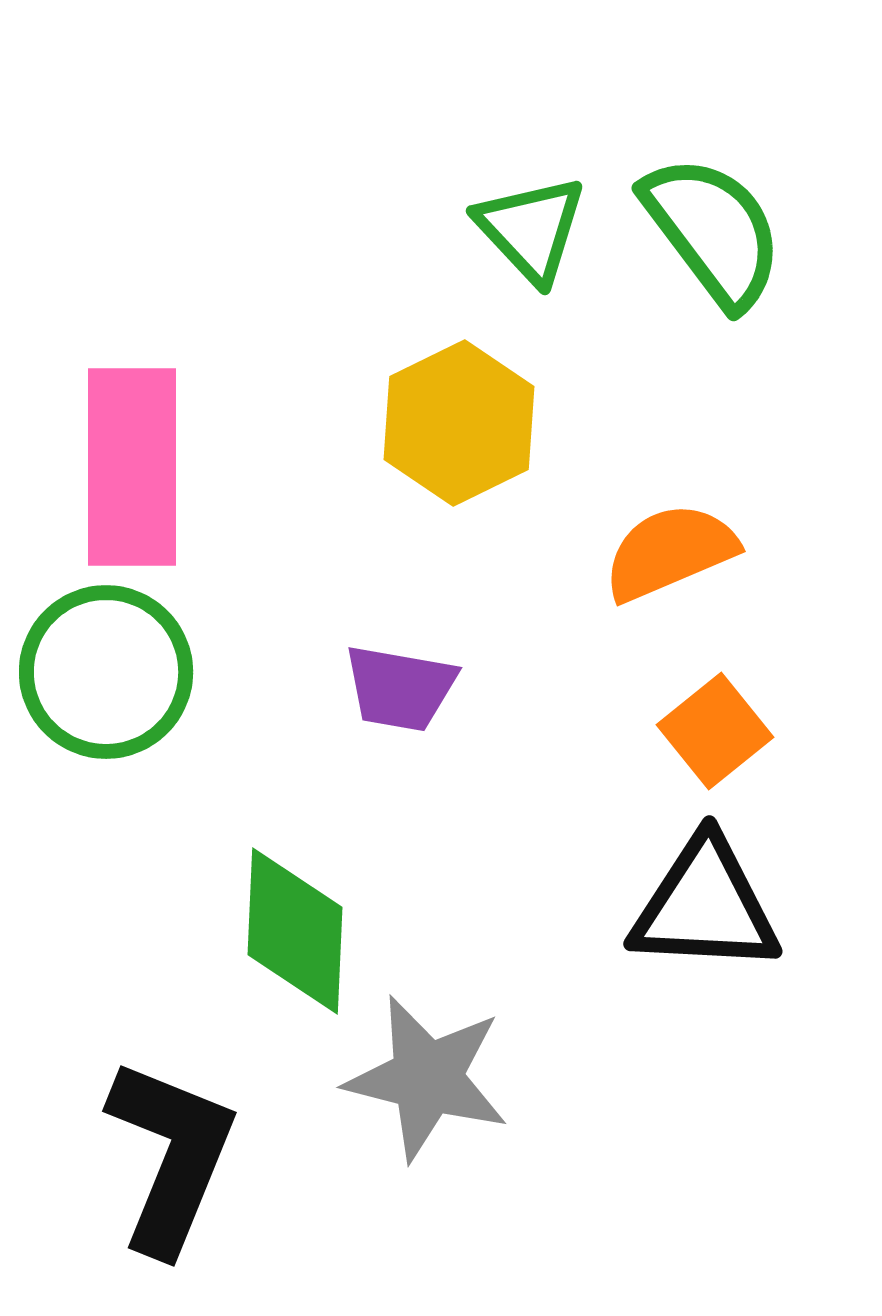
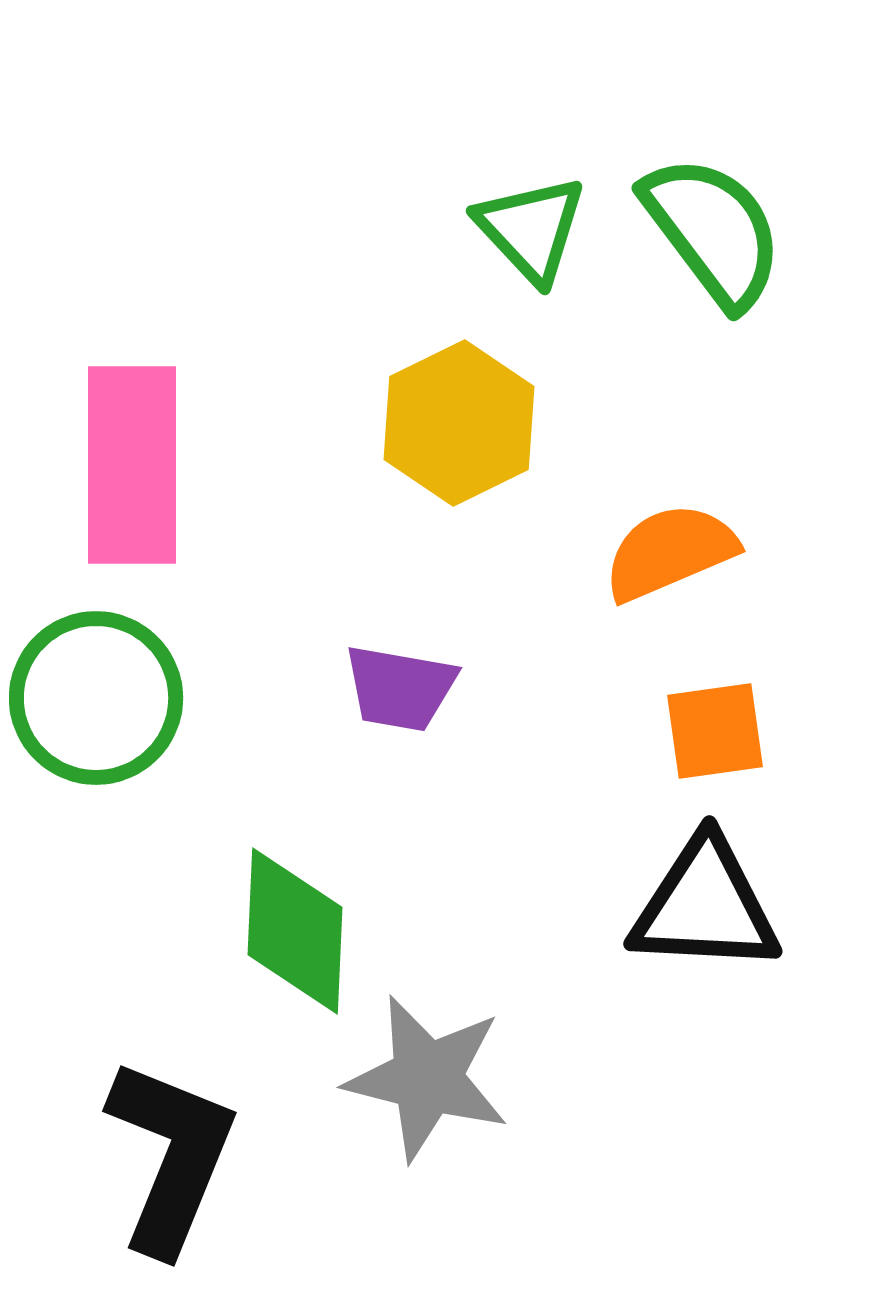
pink rectangle: moved 2 px up
green circle: moved 10 px left, 26 px down
orange square: rotated 31 degrees clockwise
